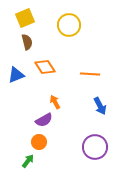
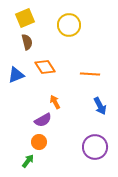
purple semicircle: moved 1 px left
